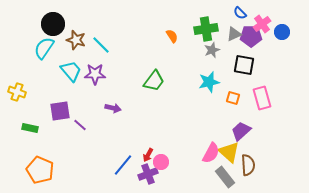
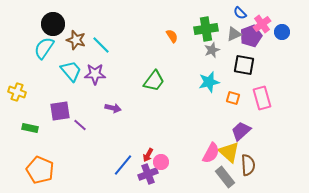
purple pentagon: rotated 20 degrees counterclockwise
